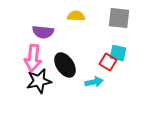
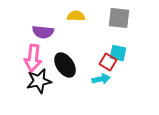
cyan arrow: moved 7 px right, 3 px up
